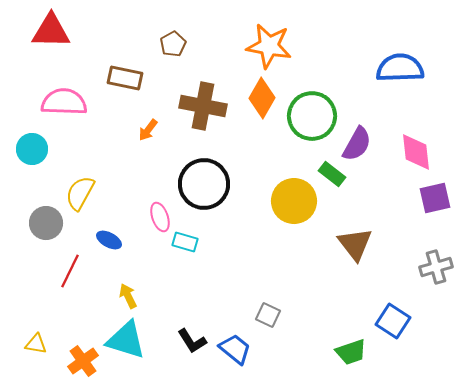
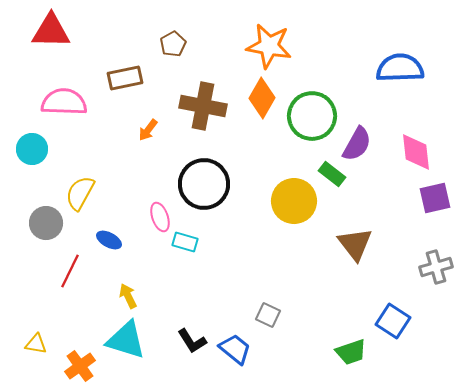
brown rectangle: rotated 24 degrees counterclockwise
orange cross: moved 3 px left, 5 px down
